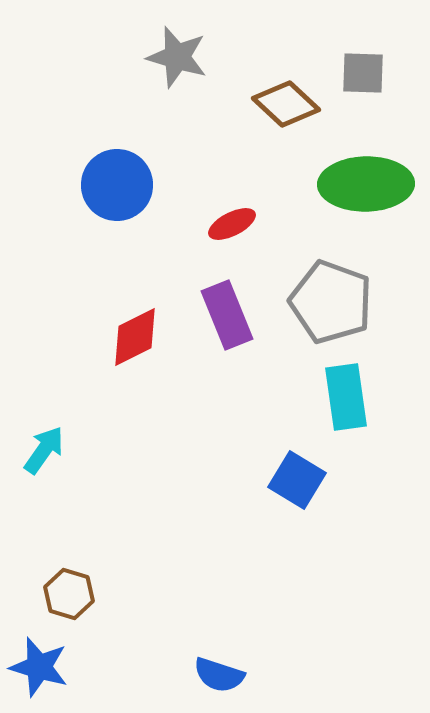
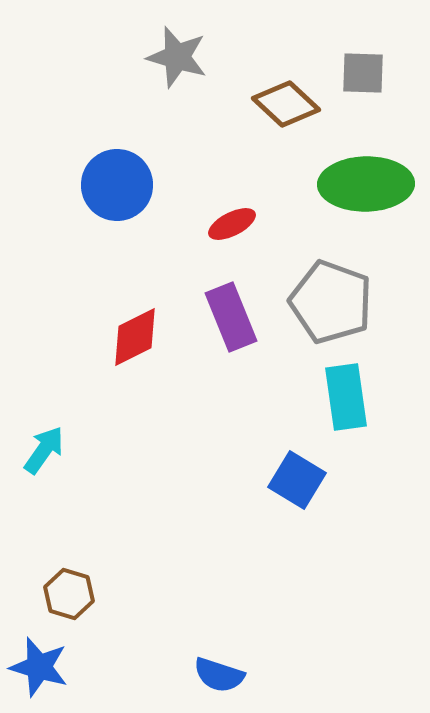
purple rectangle: moved 4 px right, 2 px down
